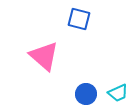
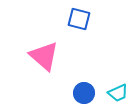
blue circle: moved 2 px left, 1 px up
